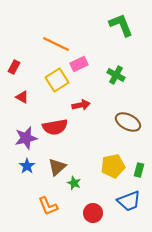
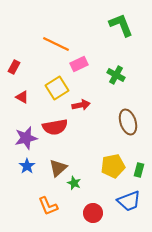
yellow square: moved 8 px down
brown ellipse: rotated 45 degrees clockwise
brown triangle: moved 1 px right, 1 px down
